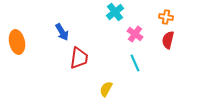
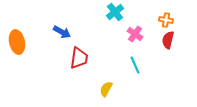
orange cross: moved 3 px down
blue arrow: rotated 30 degrees counterclockwise
cyan line: moved 2 px down
